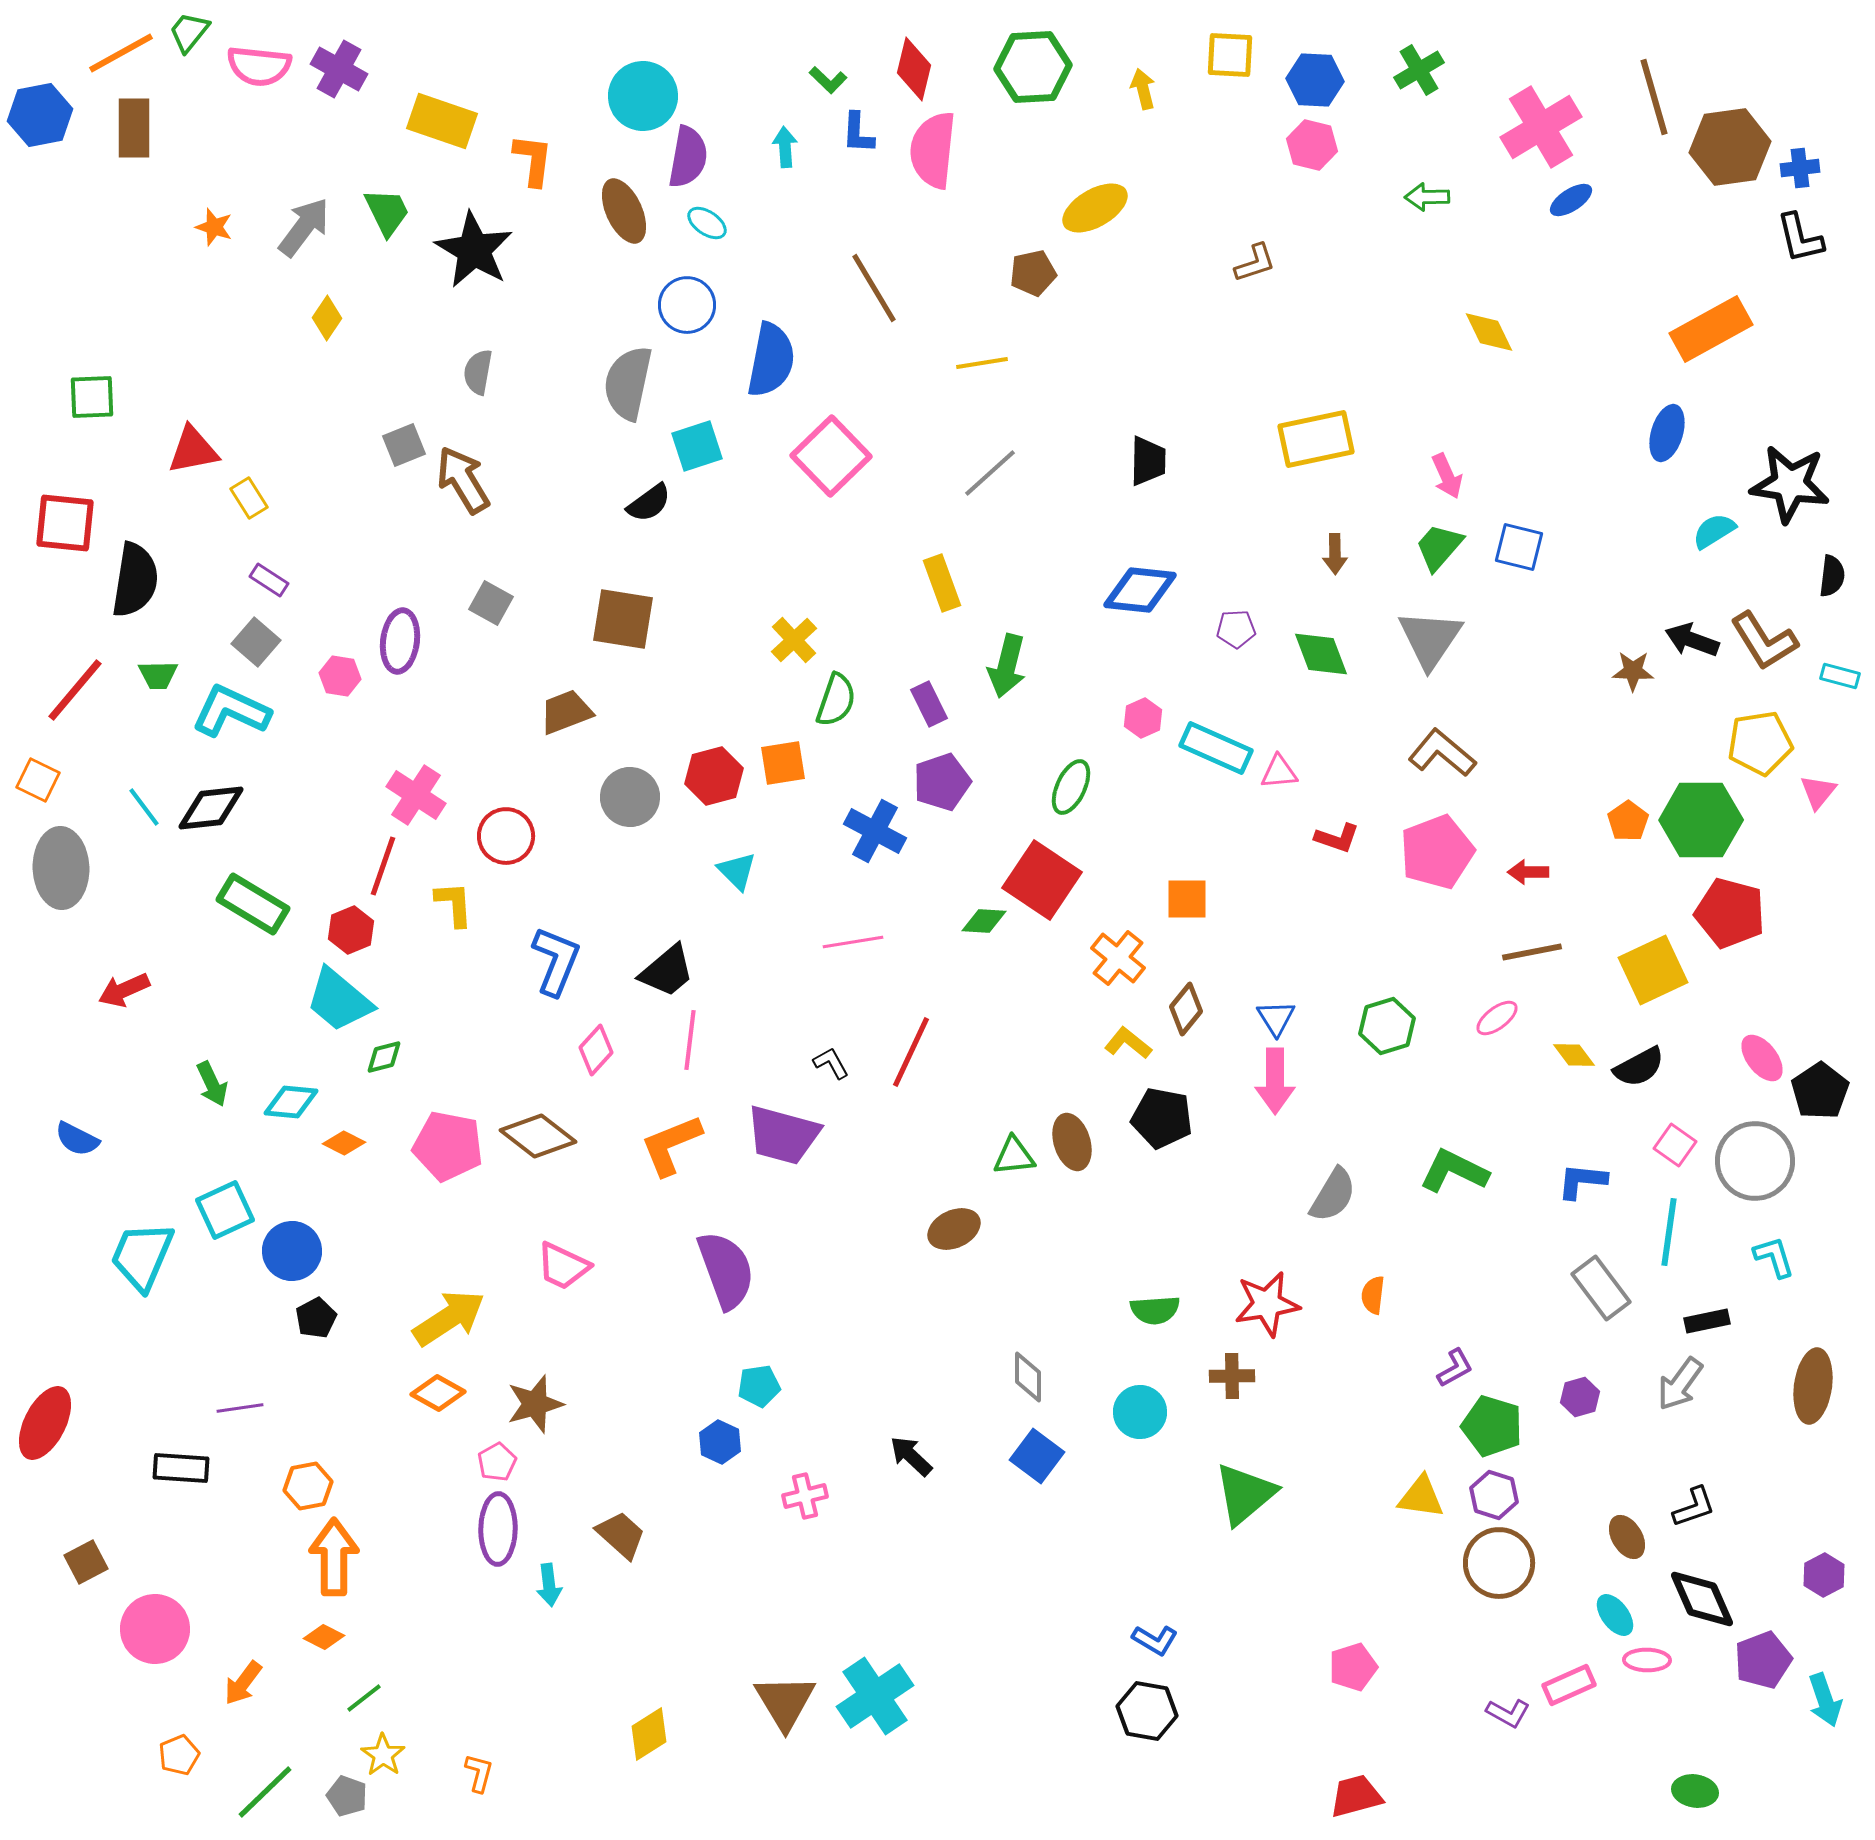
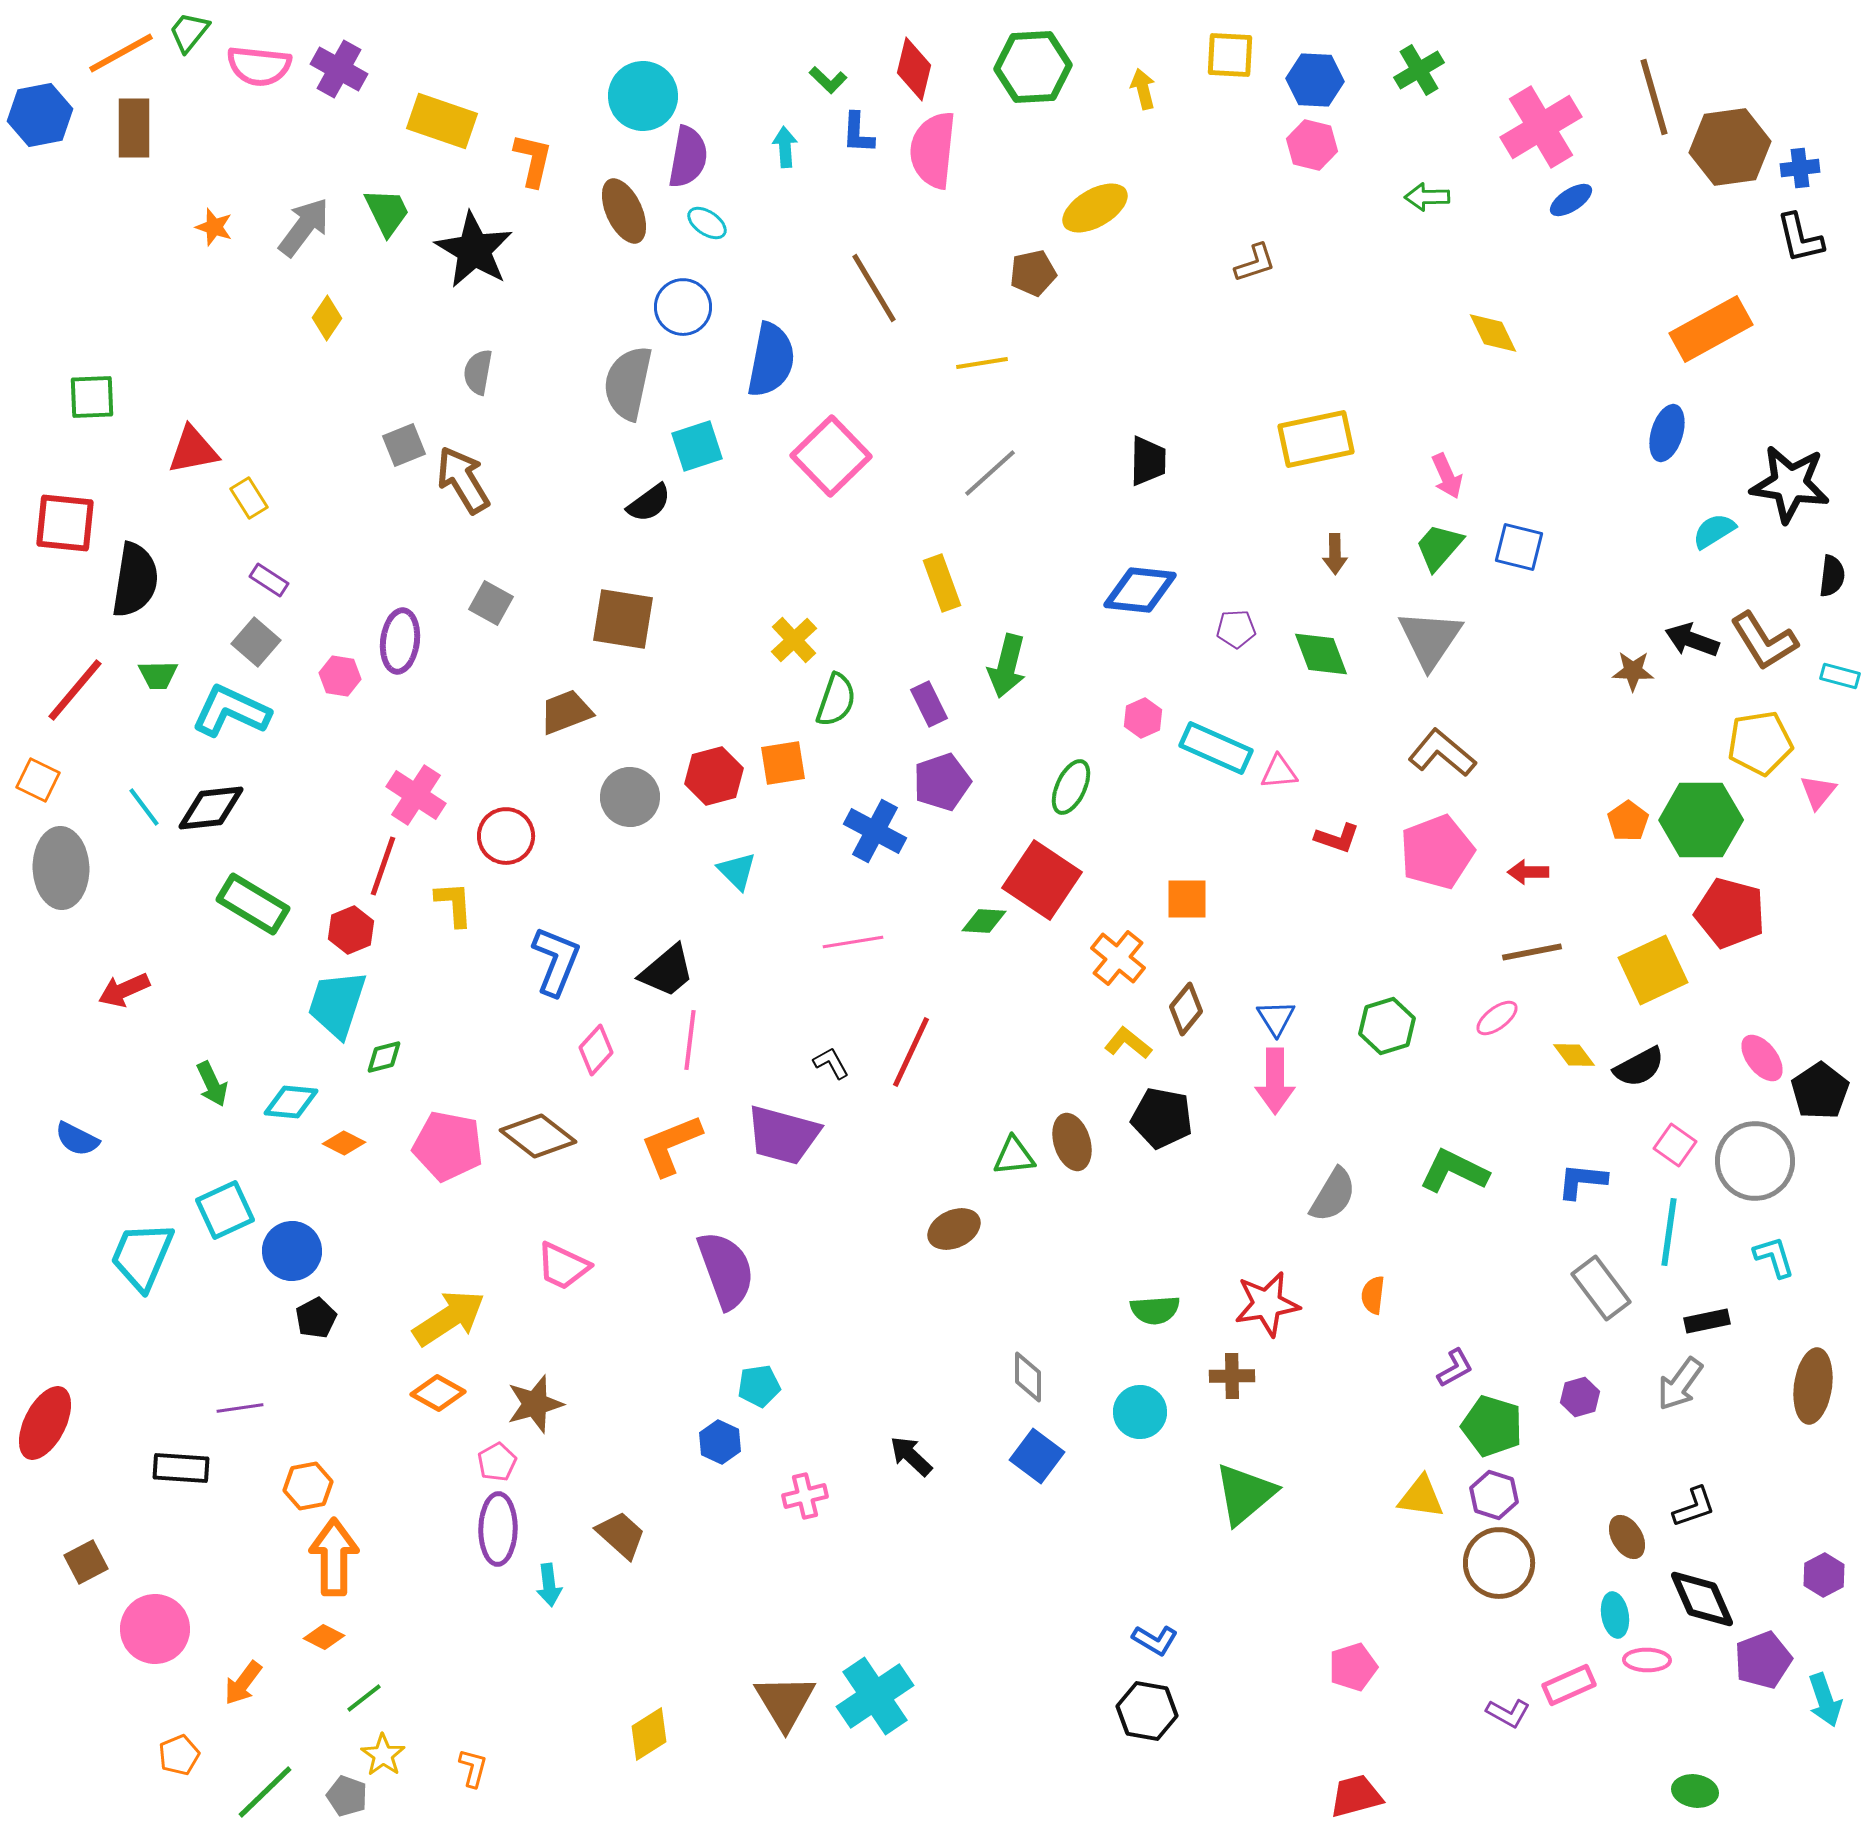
orange L-shape at (533, 160): rotated 6 degrees clockwise
blue circle at (687, 305): moved 4 px left, 2 px down
yellow diamond at (1489, 332): moved 4 px right, 1 px down
cyan trapezoid at (339, 1000): moved 2 px left, 4 px down; rotated 68 degrees clockwise
cyan ellipse at (1615, 1615): rotated 27 degrees clockwise
orange L-shape at (479, 1773): moved 6 px left, 5 px up
